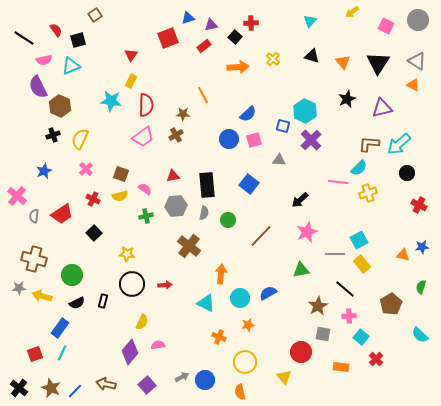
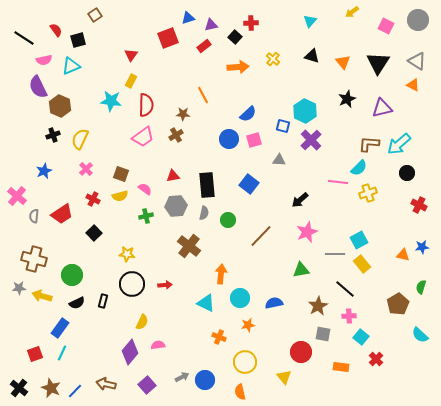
blue semicircle at (268, 293): moved 6 px right, 10 px down; rotated 18 degrees clockwise
brown pentagon at (391, 304): moved 7 px right
